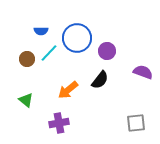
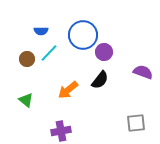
blue circle: moved 6 px right, 3 px up
purple circle: moved 3 px left, 1 px down
purple cross: moved 2 px right, 8 px down
